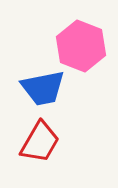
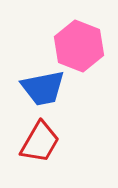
pink hexagon: moved 2 px left
